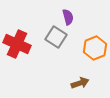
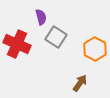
purple semicircle: moved 27 px left
orange hexagon: moved 1 px down; rotated 10 degrees counterclockwise
brown arrow: rotated 36 degrees counterclockwise
